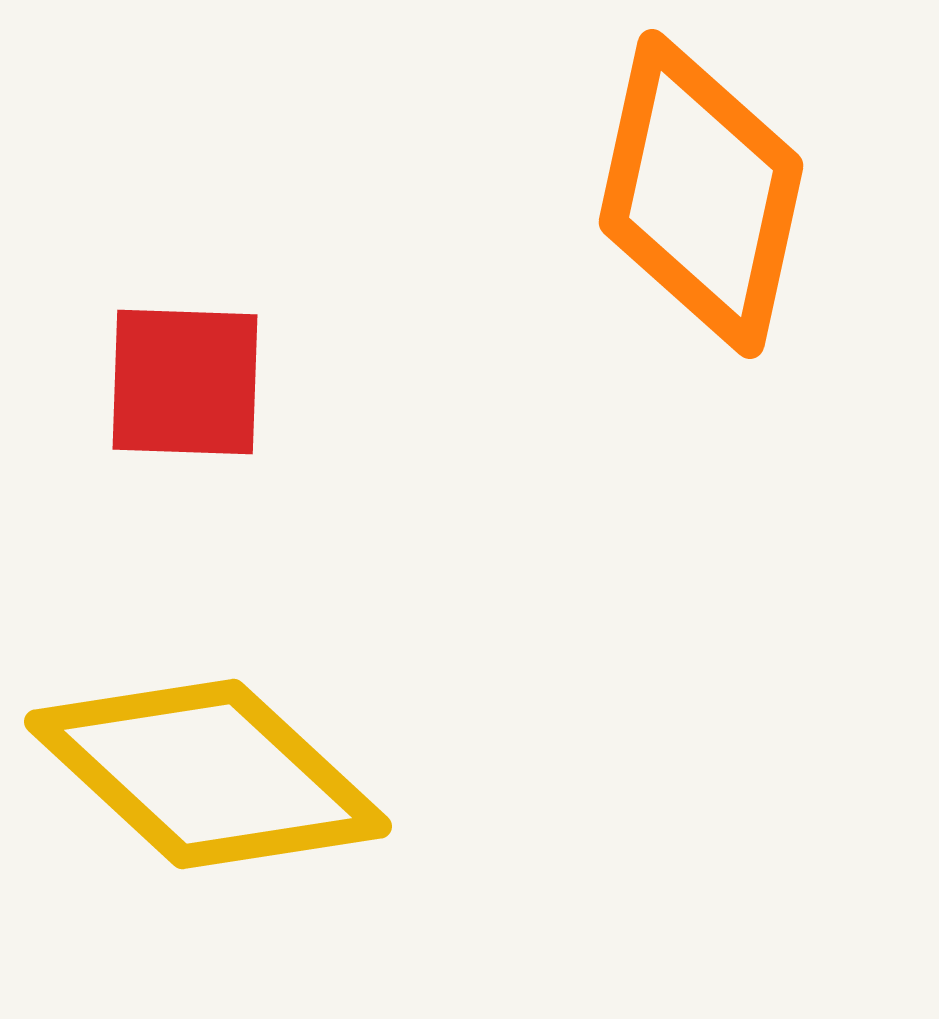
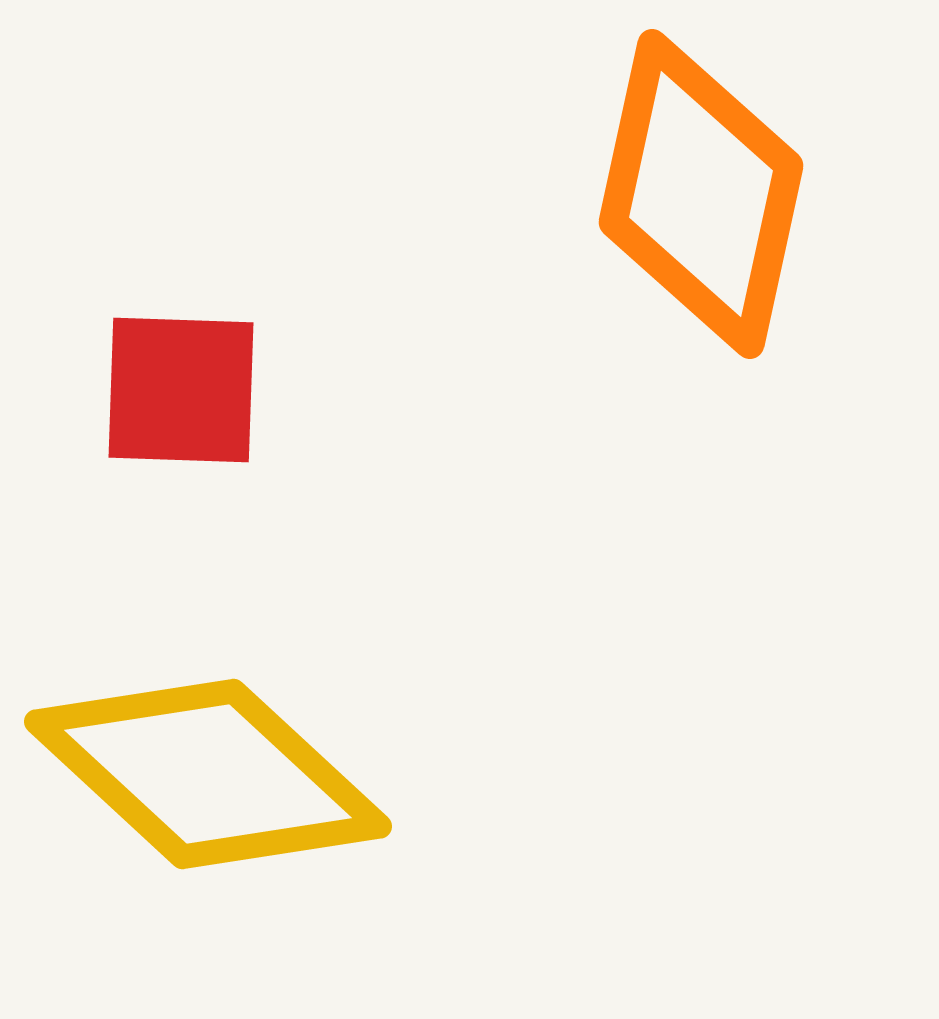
red square: moved 4 px left, 8 px down
